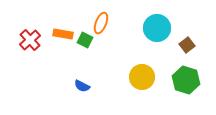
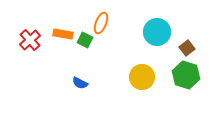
cyan circle: moved 4 px down
brown square: moved 3 px down
green hexagon: moved 5 px up
blue semicircle: moved 2 px left, 3 px up
